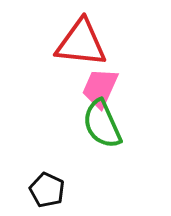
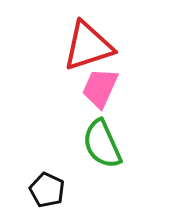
red triangle: moved 7 px right, 3 px down; rotated 24 degrees counterclockwise
green semicircle: moved 20 px down
